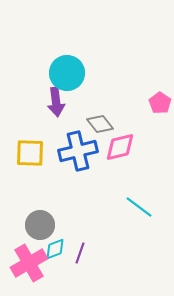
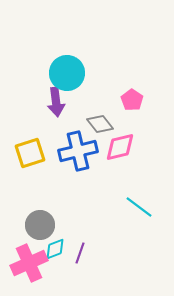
pink pentagon: moved 28 px left, 3 px up
yellow square: rotated 20 degrees counterclockwise
pink cross: rotated 6 degrees clockwise
